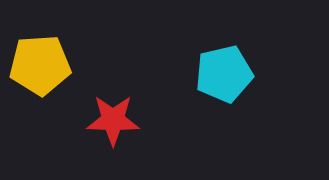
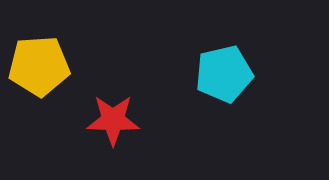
yellow pentagon: moved 1 px left, 1 px down
